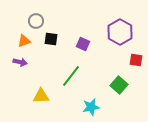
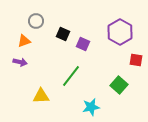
black square: moved 12 px right, 5 px up; rotated 16 degrees clockwise
